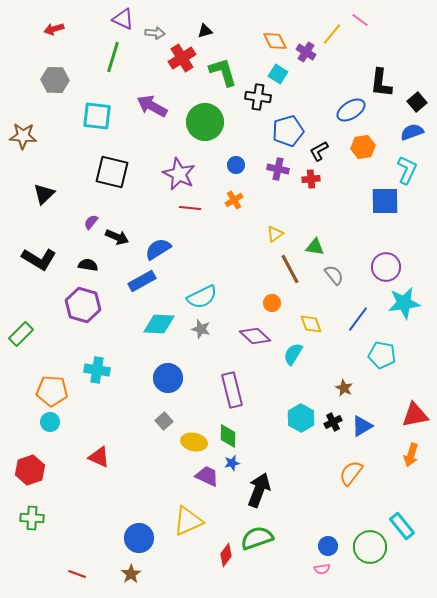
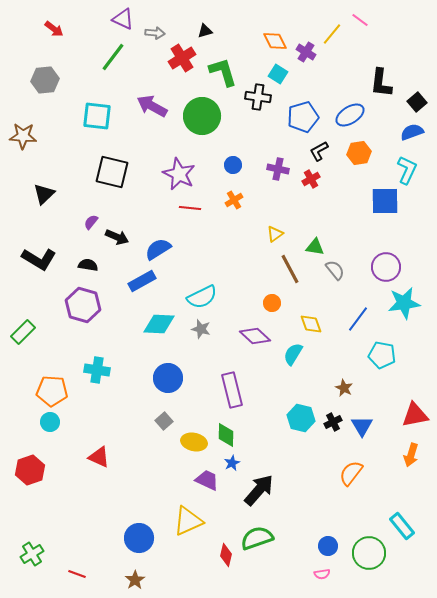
red arrow at (54, 29): rotated 126 degrees counterclockwise
green line at (113, 57): rotated 20 degrees clockwise
gray hexagon at (55, 80): moved 10 px left; rotated 8 degrees counterclockwise
blue ellipse at (351, 110): moved 1 px left, 5 px down
green circle at (205, 122): moved 3 px left, 6 px up
blue pentagon at (288, 131): moved 15 px right, 14 px up
orange hexagon at (363, 147): moved 4 px left, 6 px down
blue circle at (236, 165): moved 3 px left
red cross at (311, 179): rotated 24 degrees counterclockwise
gray semicircle at (334, 275): moved 1 px right, 5 px up
green rectangle at (21, 334): moved 2 px right, 2 px up
cyan hexagon at (301, 418): rotated 16 degrees counterclockwise
blue triangle at (362, 426): rotated 30 degrees counterclockwise
green diamond at (228, 436): moved 2 px left, 1 px up
blue star at (232, 463): rotated 14 degrees counterclockwise
purple trapezoid at (207, 476): moved 4 px down
black arrow at (259, 490): rotated 20 degrees clockwise
green cross at (32, 518): moved 36 px down; rotated 35 degrees counterclockwise
green circle at (370, 547): moved 1 px left, 6 px down
red diamond at (226, 555): rotated 25 degrees counterclockwise
pink semicircle at (322, 569): moved 5 px down
brown star at (131, 574): moved 4 px right, 6 px down
